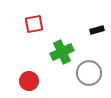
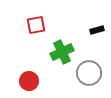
red square: moved 2 px right, 1 px down
